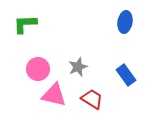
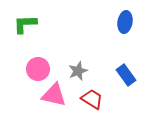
gray star: moved 4 px down
